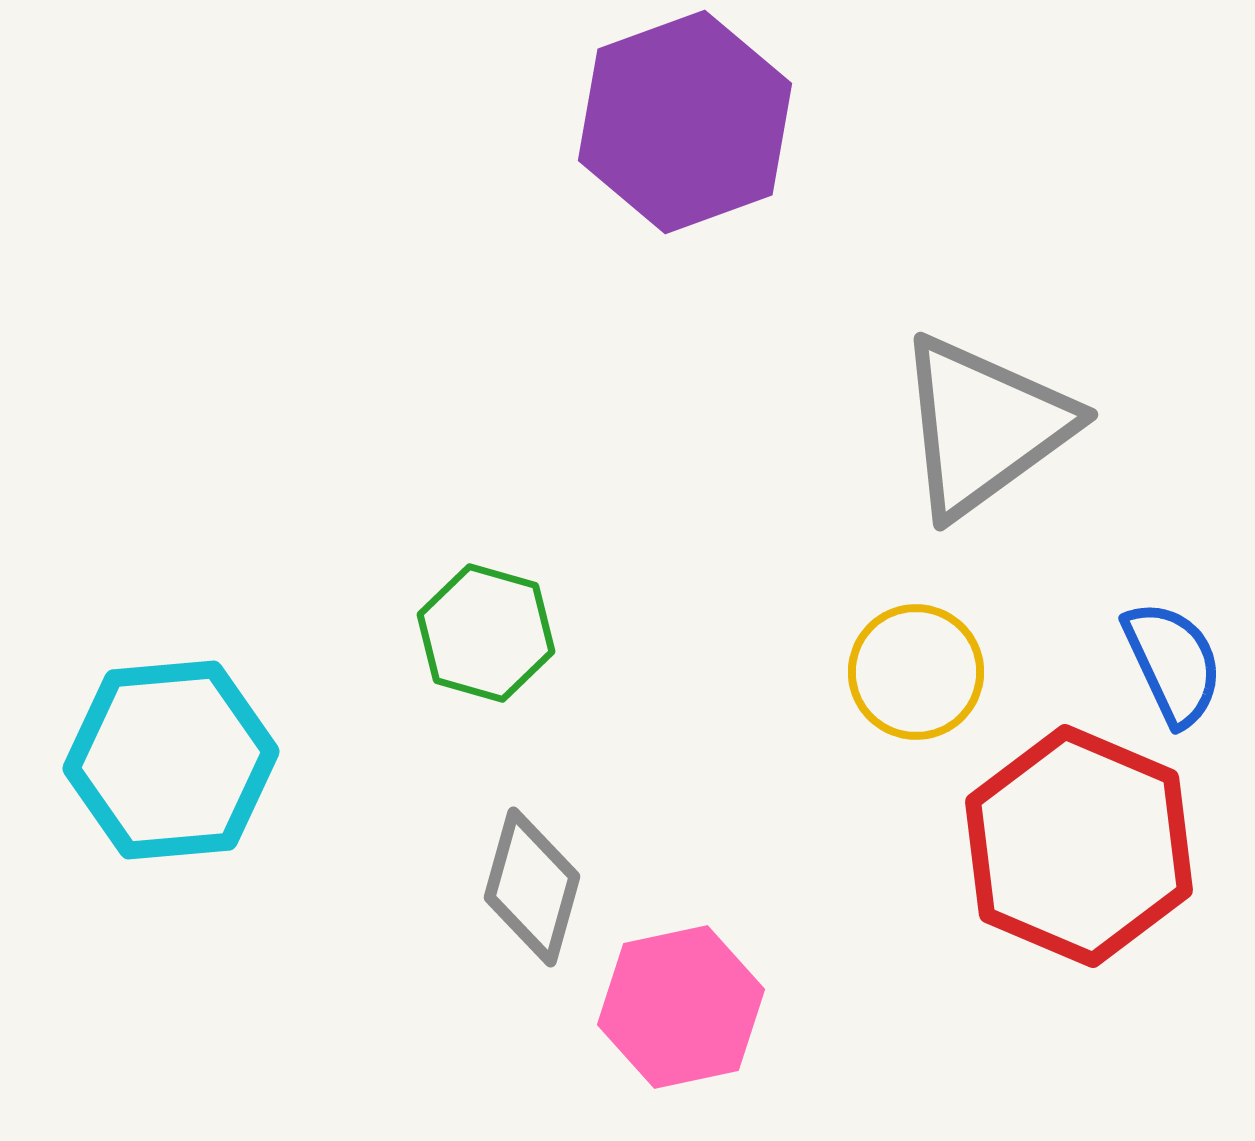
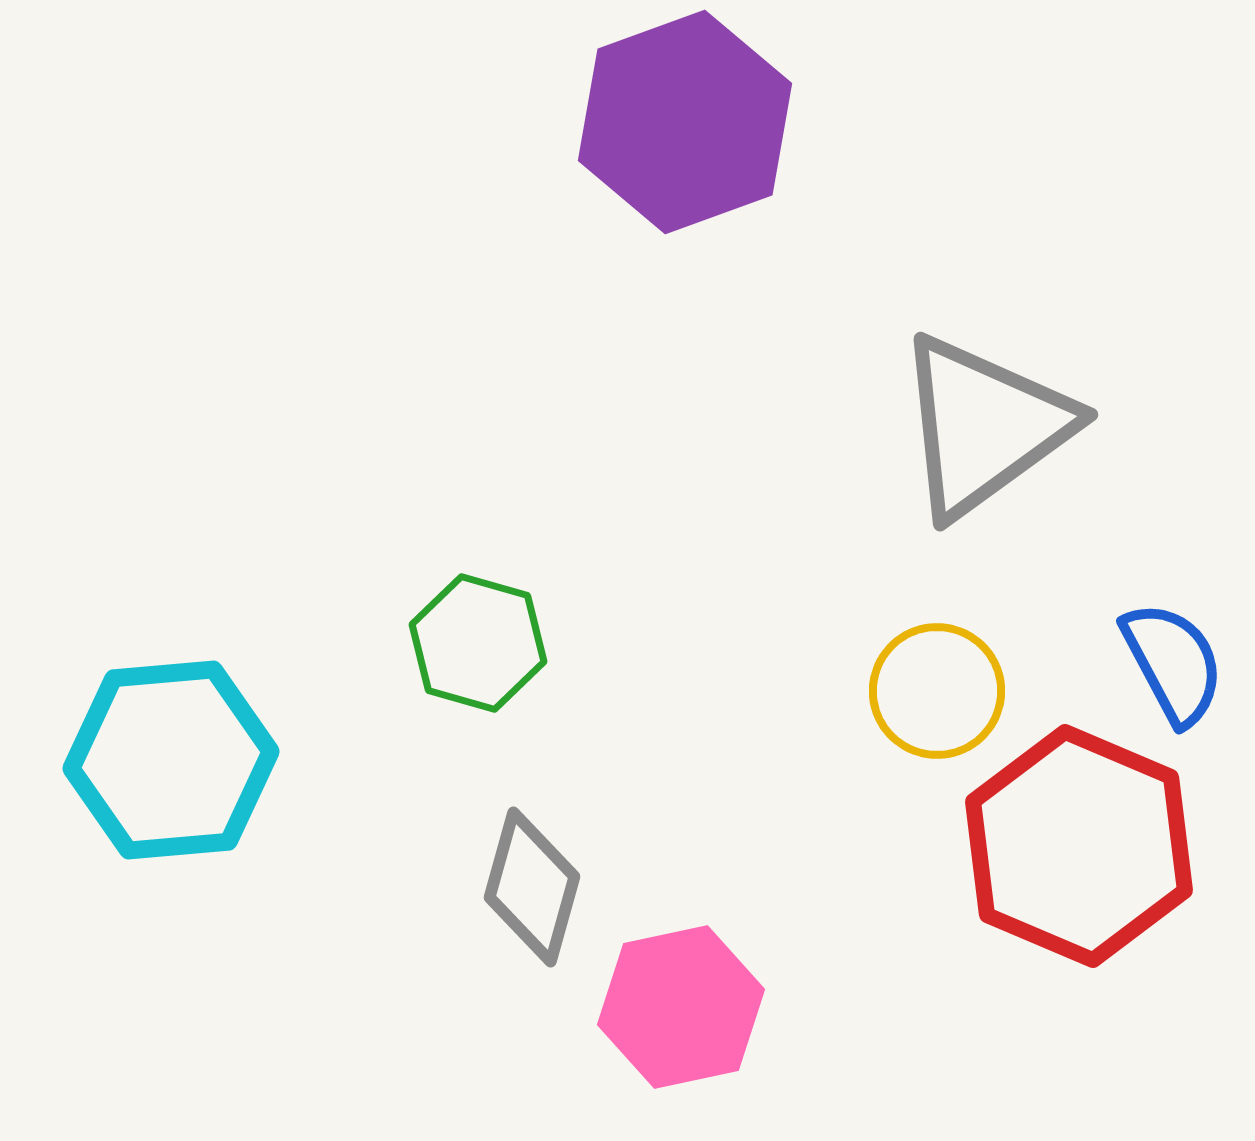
green hexagon: moved 8 px left, 10 px down
blue semicircle: rotated 3 degrees counterclockwise
yellow circle: moved 21 px right, 19 px down
